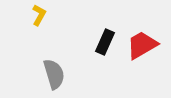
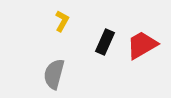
yellow L-shape: moved 23 px right, 6 px down
gray semicircle: rotated 148 degrees counterclockwise
